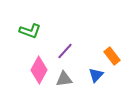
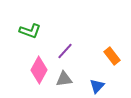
blue triangle: moved 1 px right, 11 px down
